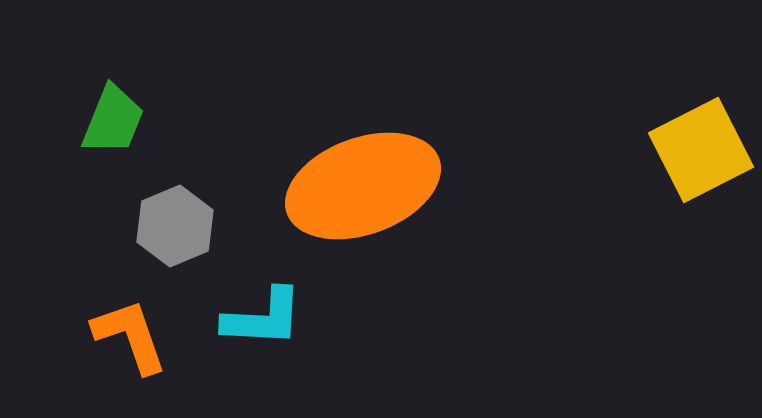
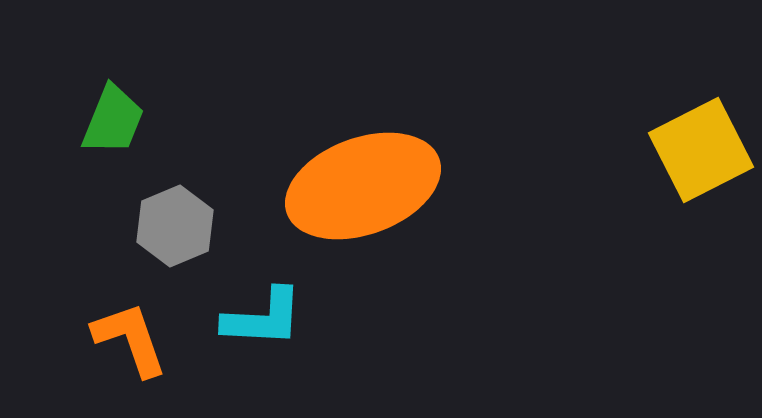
orange L-shape: moved 3 px down
